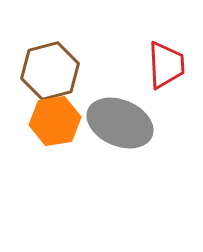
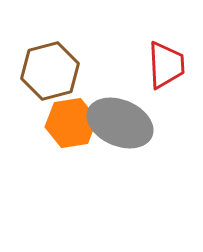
orange hexagon: moved 16 px right, 2 px down
